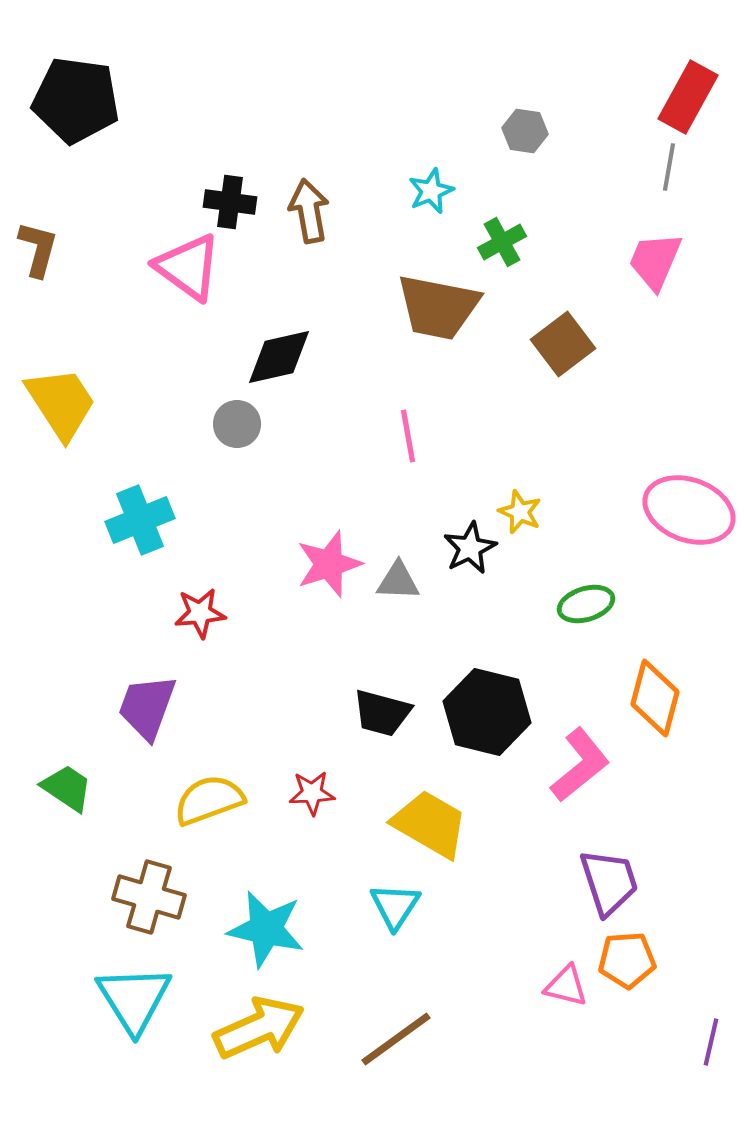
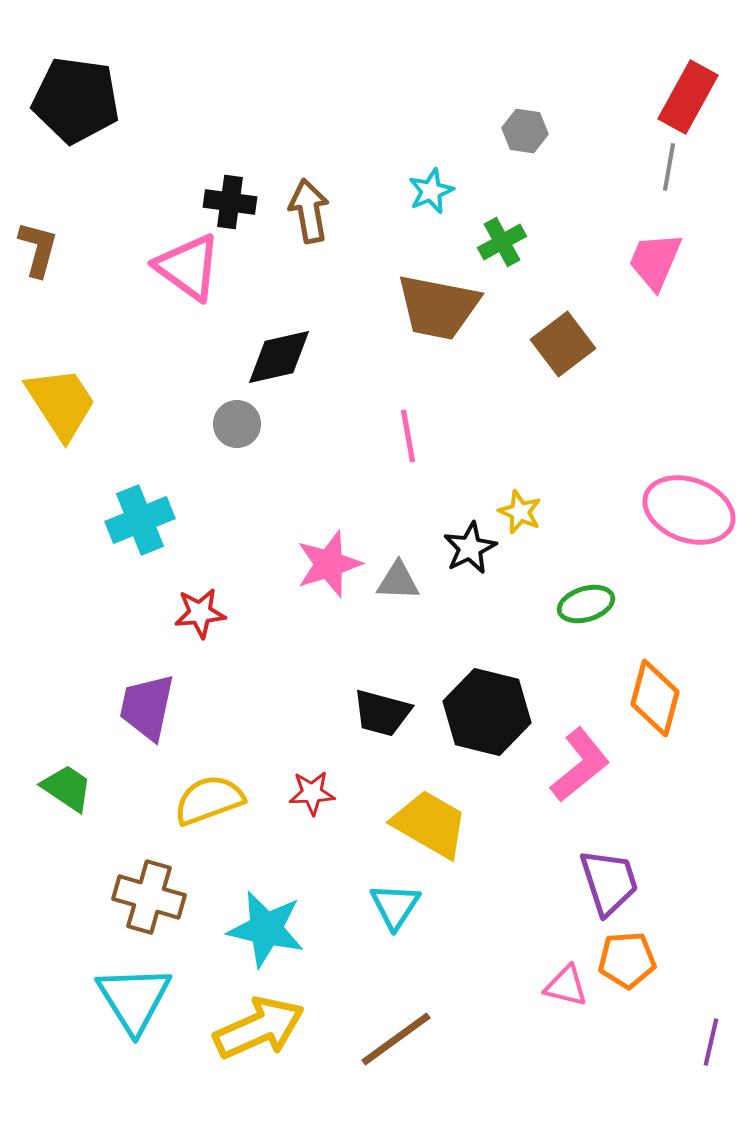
purple trapezoid at (147, 707): rotated 8 degrees counterclockwise
